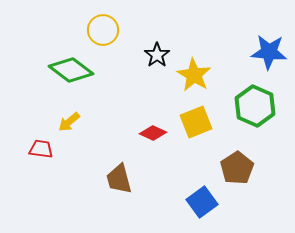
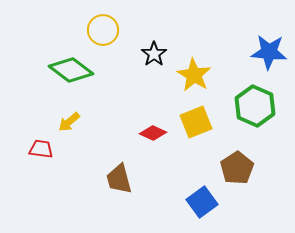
black star: moved 3 px left, 1 px up
